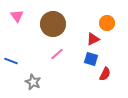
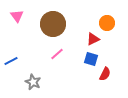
blue line: rotated 48 degrees counterclockwise
